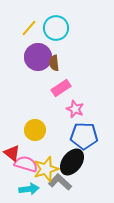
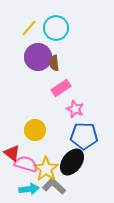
yellow star: rotated 20 degrees counterclockwise
gray L-shape: moved 6 px left, 4 px down
